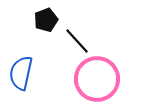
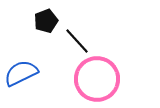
black pentagon: moved 1 px down
blue semicircle: rotated 52 degrees clockwise
